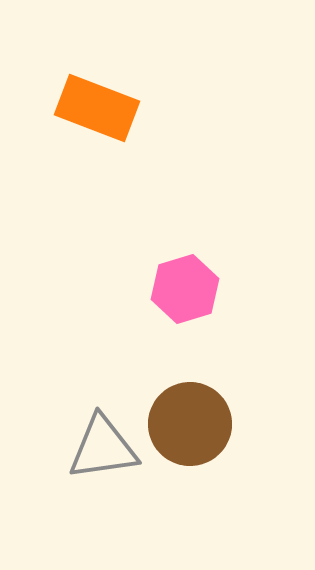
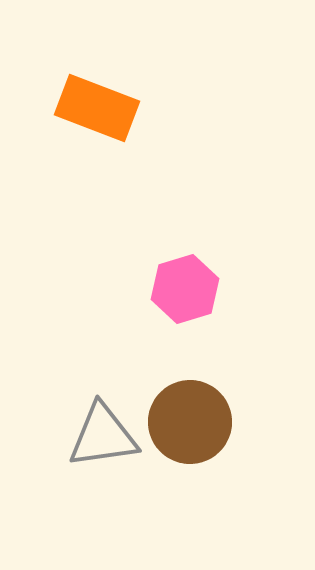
brown circle: moved 2 px up
gray triangle: moved 12 px up
